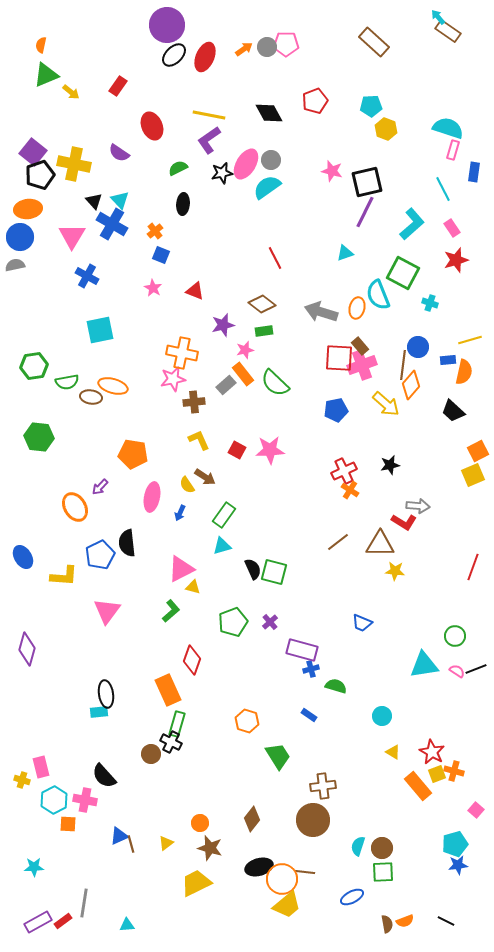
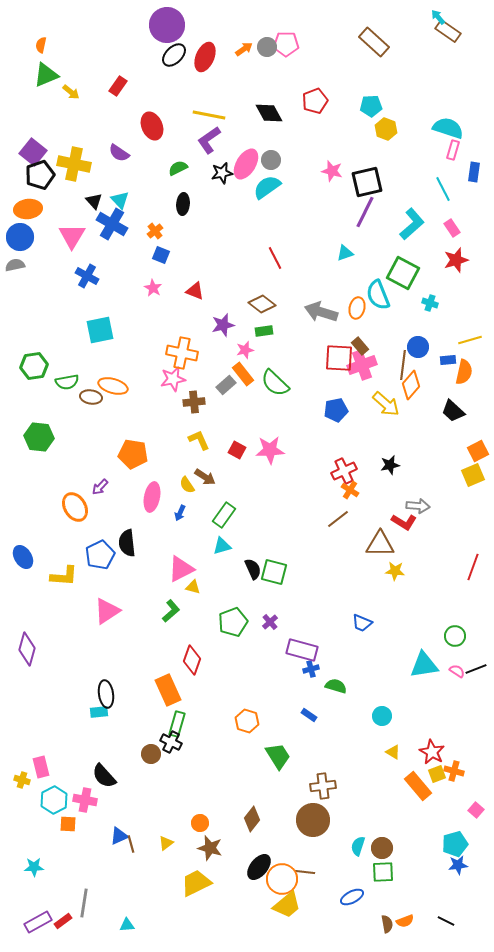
brown line at (338, 542): moved 23 px up
pink triangle at (107, 611): rotated 20 degrees clockwise
black ellipse at (259, 867): rotated 36 degrees counterclockwise
